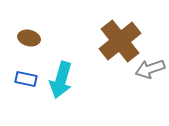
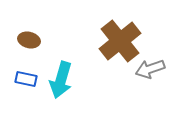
brown ellipse: moved 2 px down
